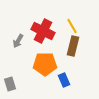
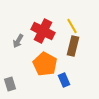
orange pentagon: rotated 30 degrees clockwise
